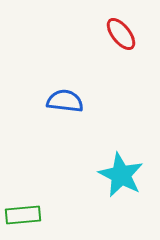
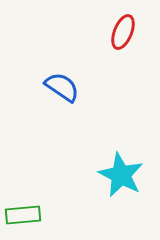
red ellipse: moved 2 px right, 2 px up; rotated 60 degrees clockwise
blue semicircle: moved 3 px left, 14 px up; rotated 27 degrees clockwise
